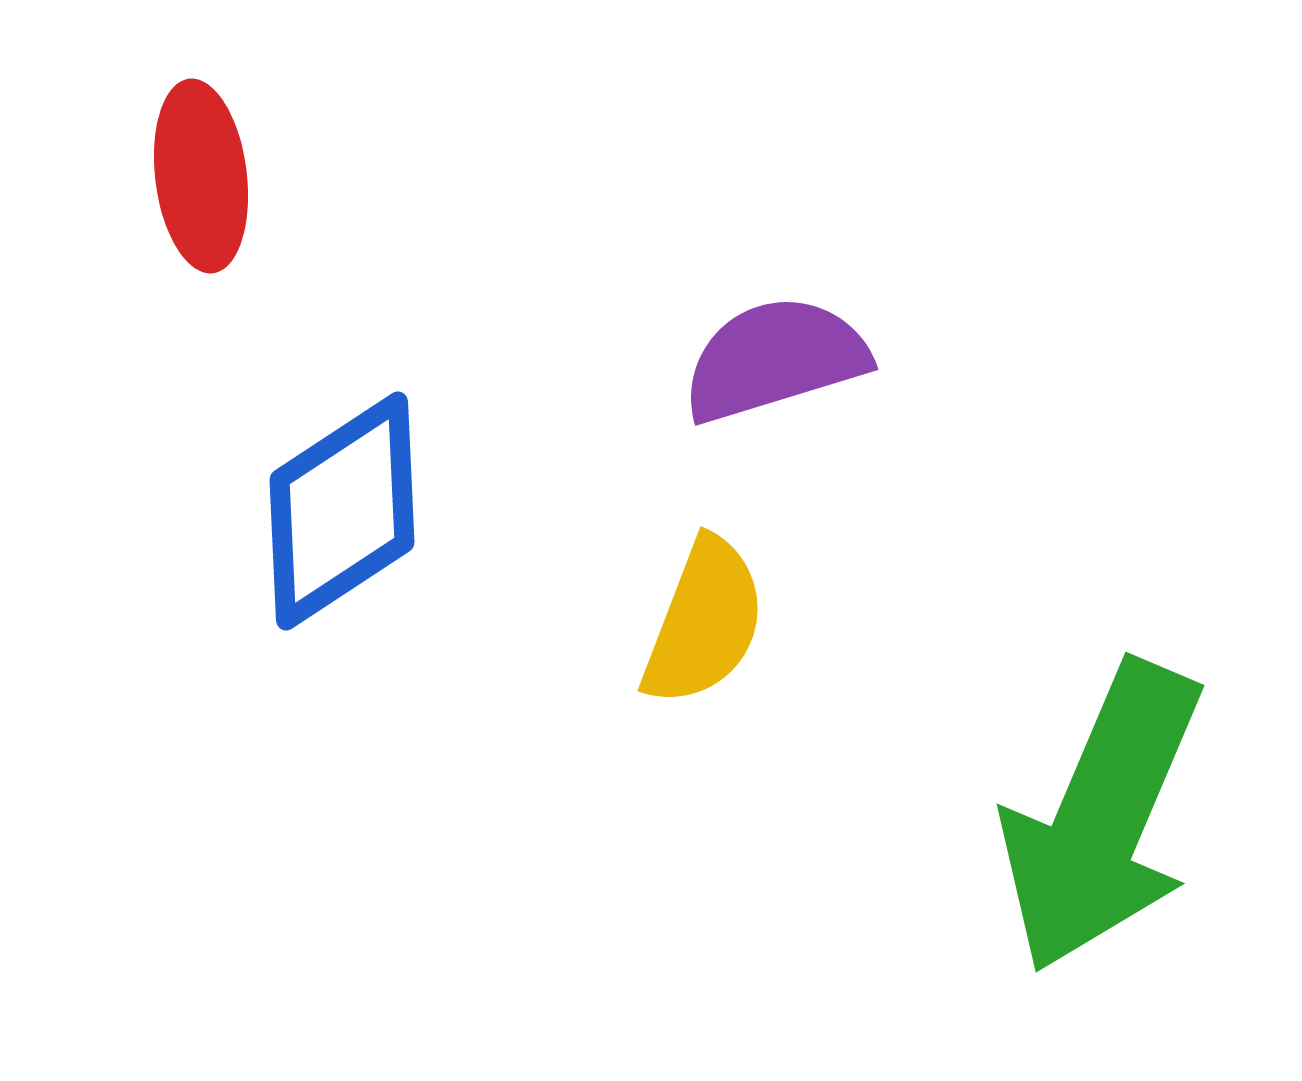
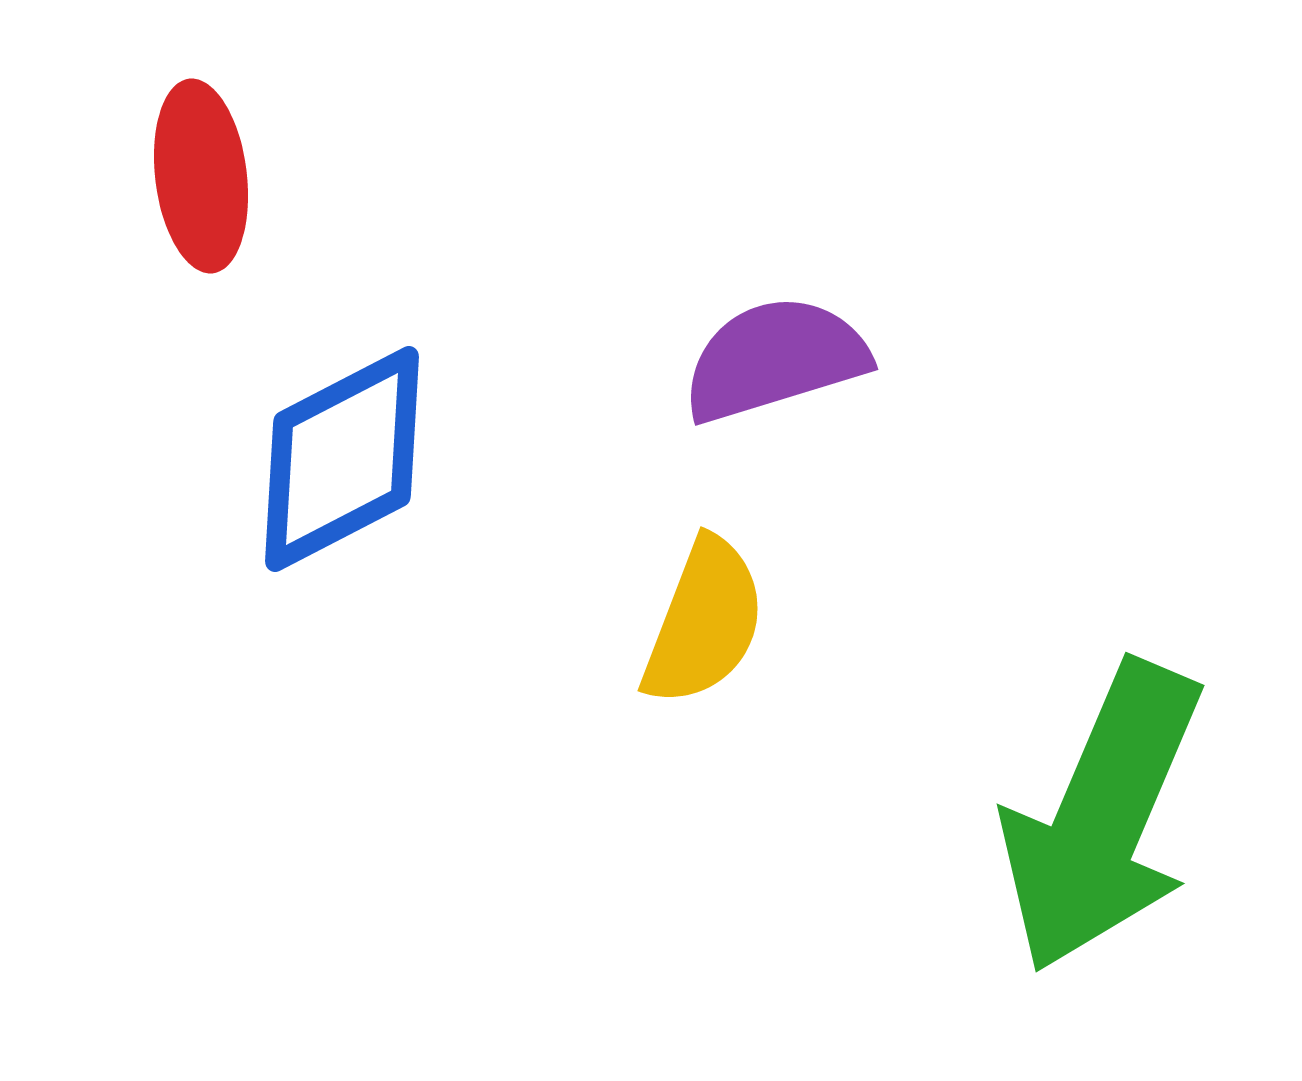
blue diamond: moved 52 px up; rotated 6 degrees clockwise
